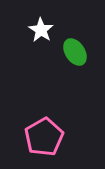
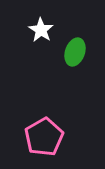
green ellipse: rotated 52 degrees clockwise
